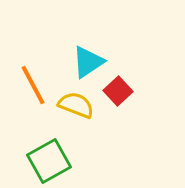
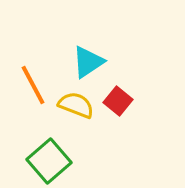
red square: moved 10 px down; rotated 8 degrees counterclockwise
green square: rotated 12 degrees counterclockwise
